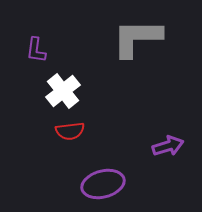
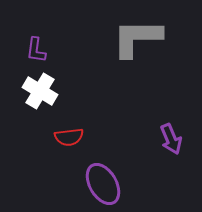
white cross: moved 23 px left; rotated 20 degrees counterclockwise
red semicircle: moved 1 px left, 6 px down
purple arrow: moved 3 px right, 7 px up; rotated 84 degrees clockwise
purple ellipse: rotated 75 degrees clockwise
